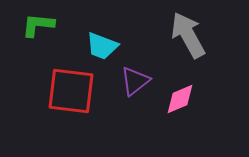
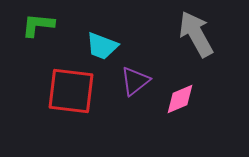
gray arrow: moved 8 px right, 1 px up
